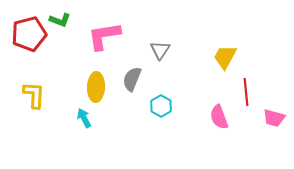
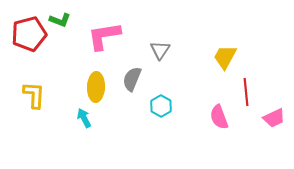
pink trapezoid: rotated 40 degrees counterclockwise
